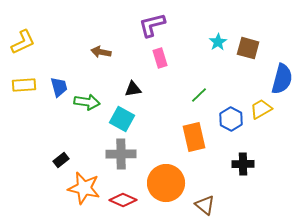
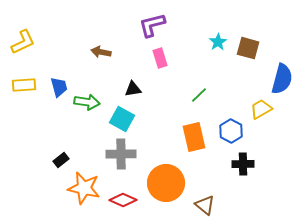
blue hexagon: moved 12 px down
